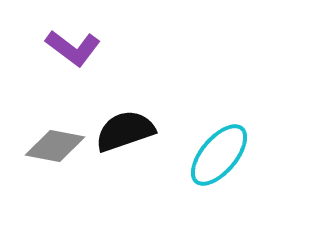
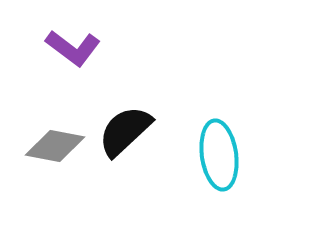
black semicircle: rotated 24 degrees counterclockwise
cyan ellipse: rotated 48 degrees counterclockwise
